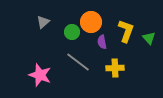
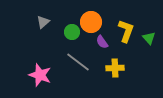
purple semicircle: rotated 24 degrees counterclockwise
